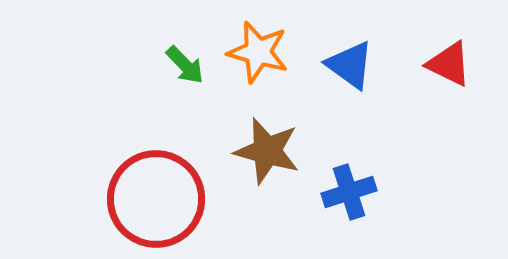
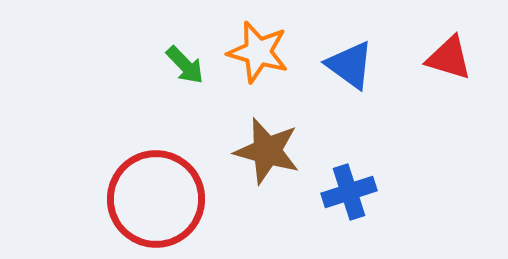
red triangle: moved 6 px up; rotated 9 degrees counterclockwise
